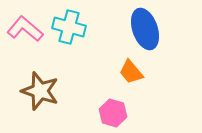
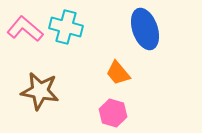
cyan cross: moved 3 px left
orange trapezoid: moved 13 px left, 1 px down
brown star: rotated 9 degrees counterclockwise
